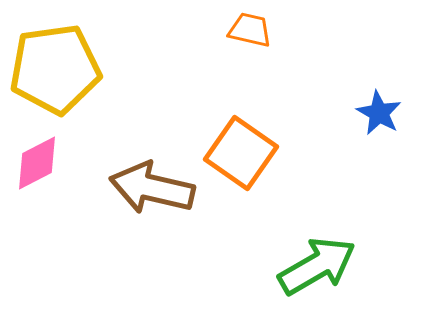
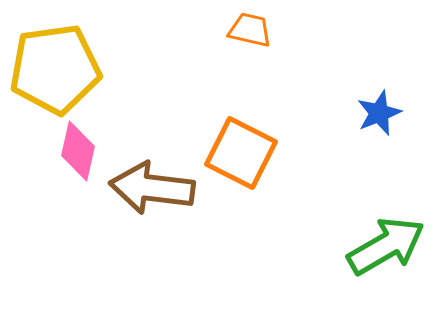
blue star: rotated 21 degrees clockwise
orange square: rotated 8 degrees counterclockwise
pink diamond: moved 41 px right, 12 px up; rotated 50 degrees counterclockwise
brown arrow: rotated 6 degrees counterclockwise
green arrow: moved 69 px right, 20 px up
